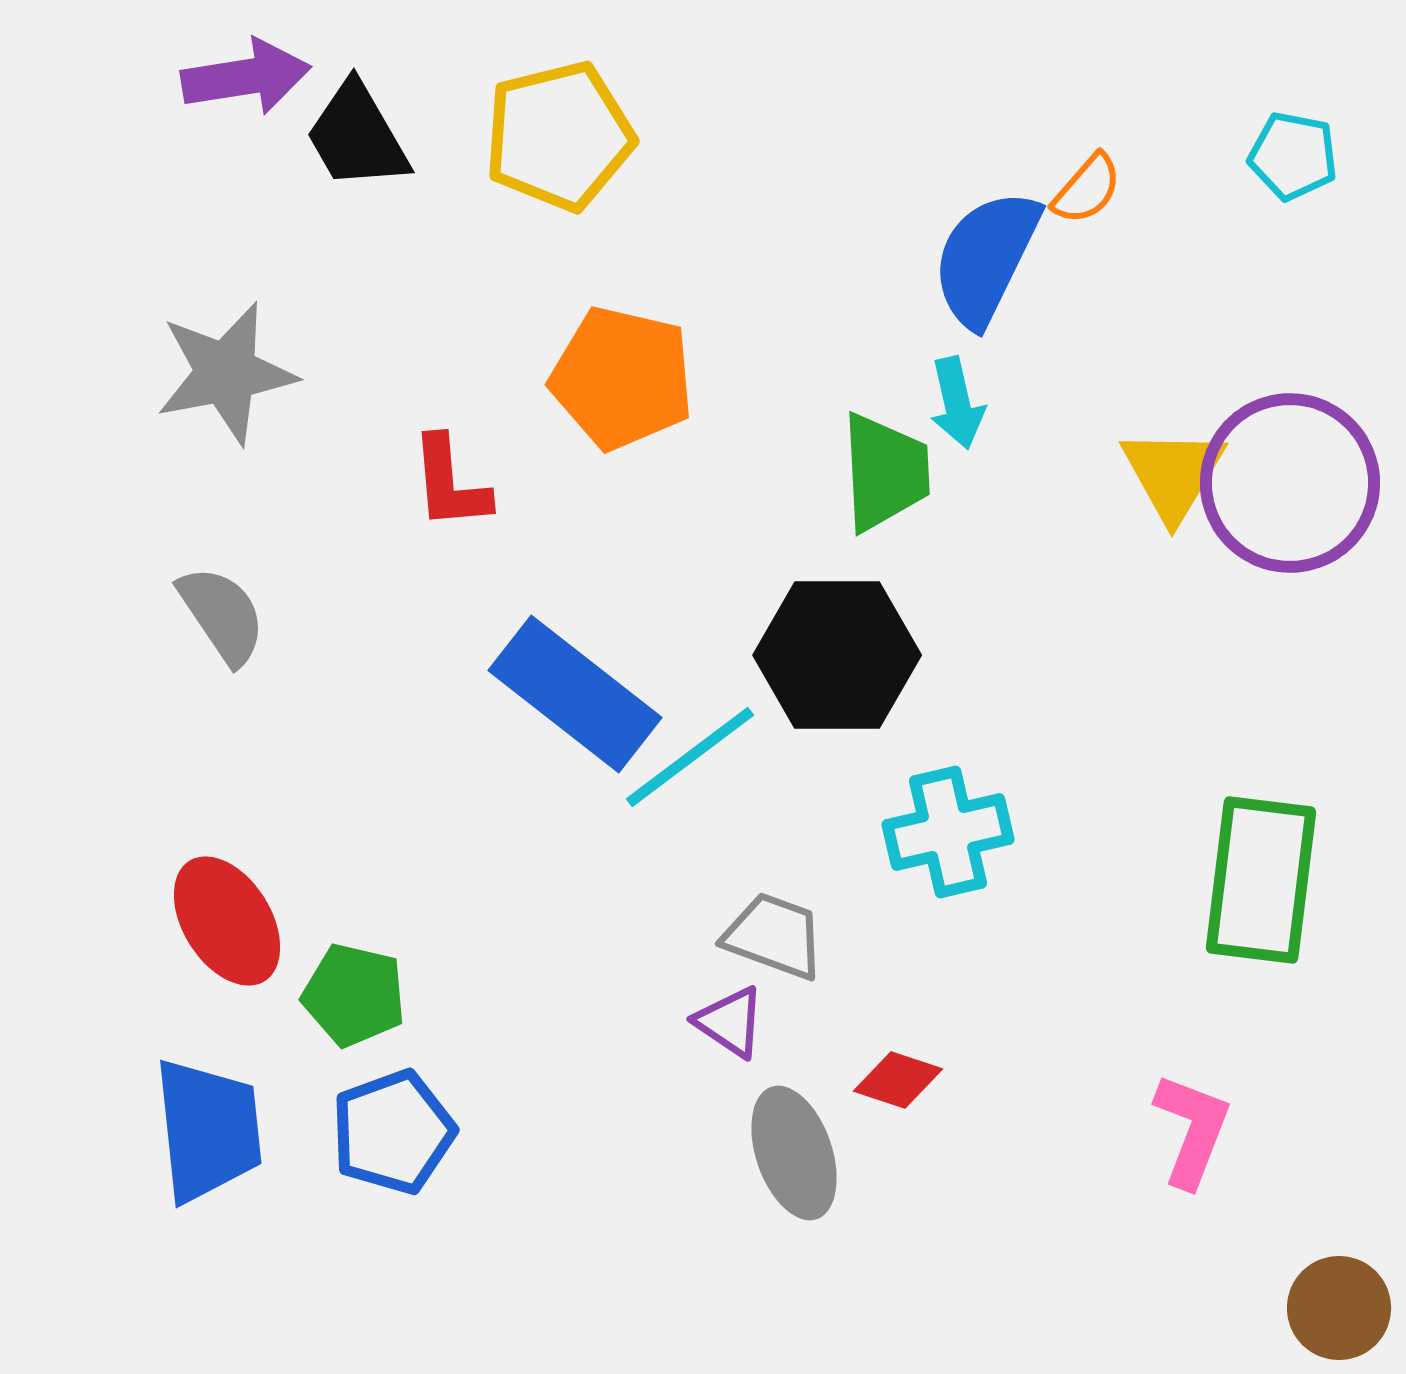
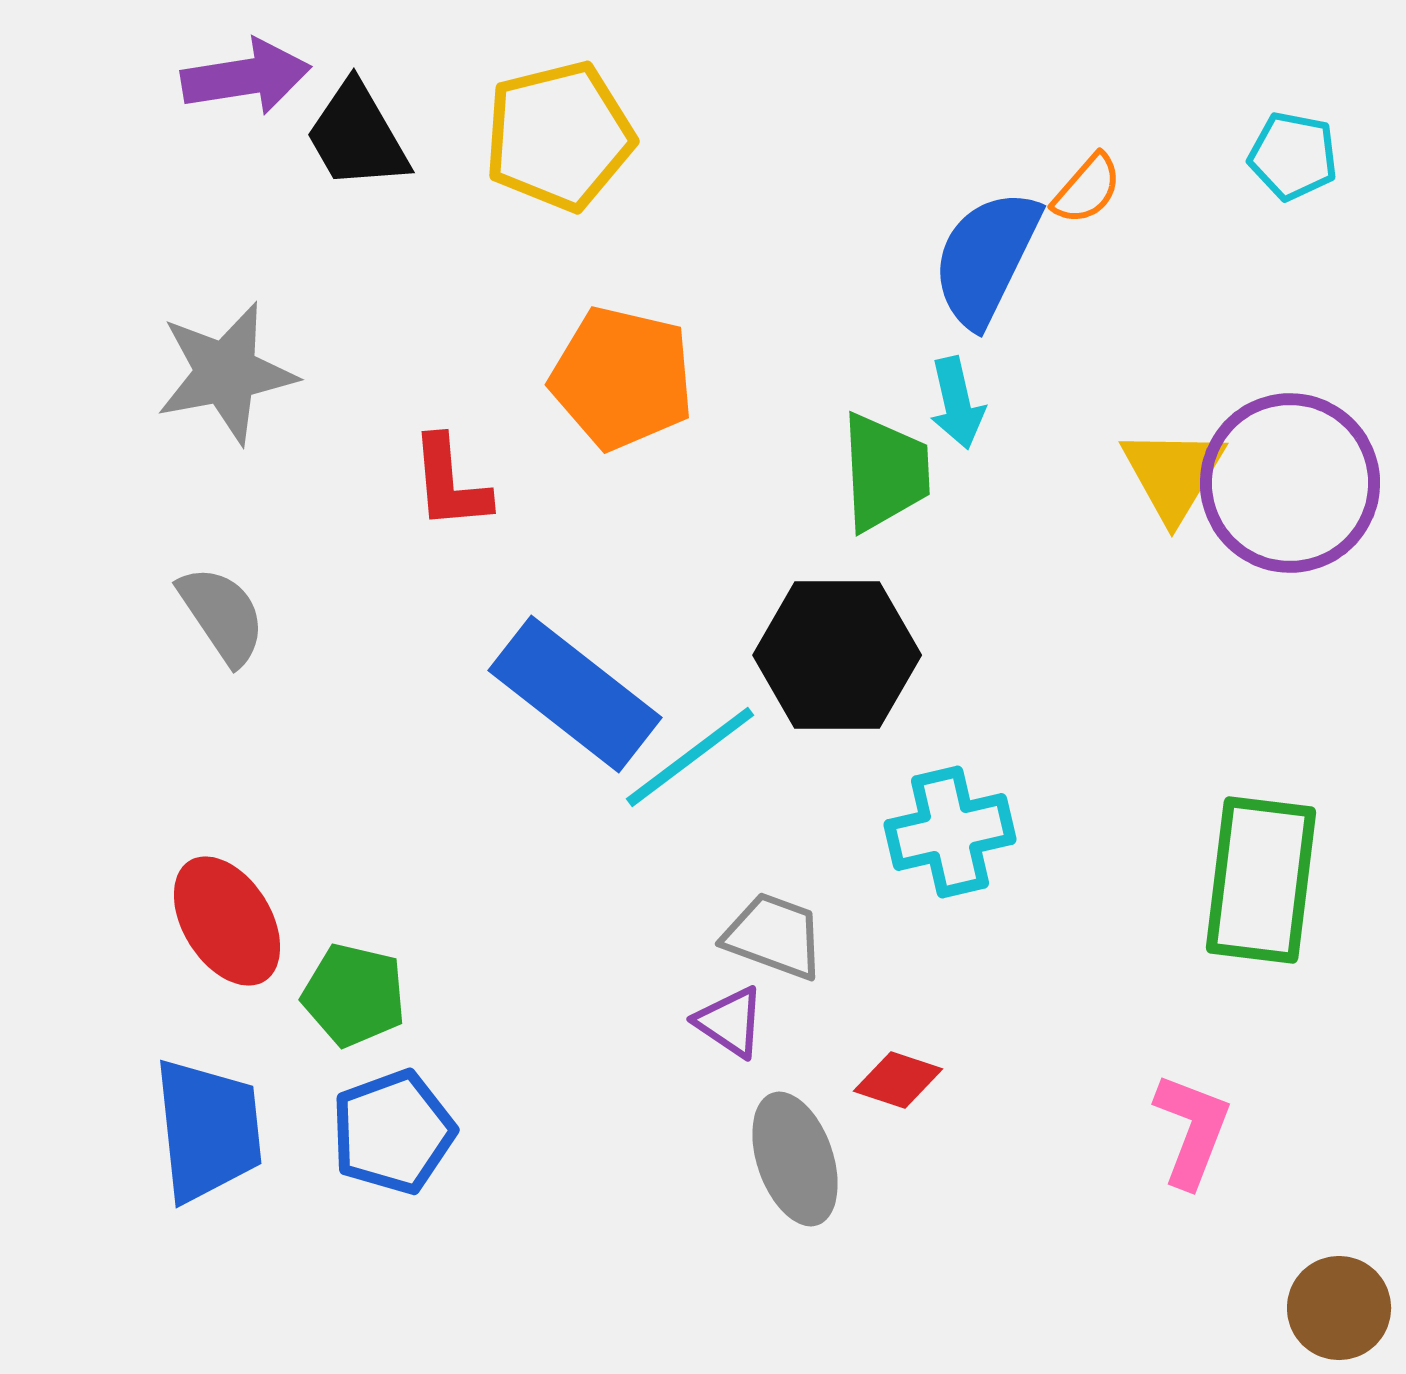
cyan cross: moved 2 px right
gray ellipse: moved 1 px right, 6 px down
